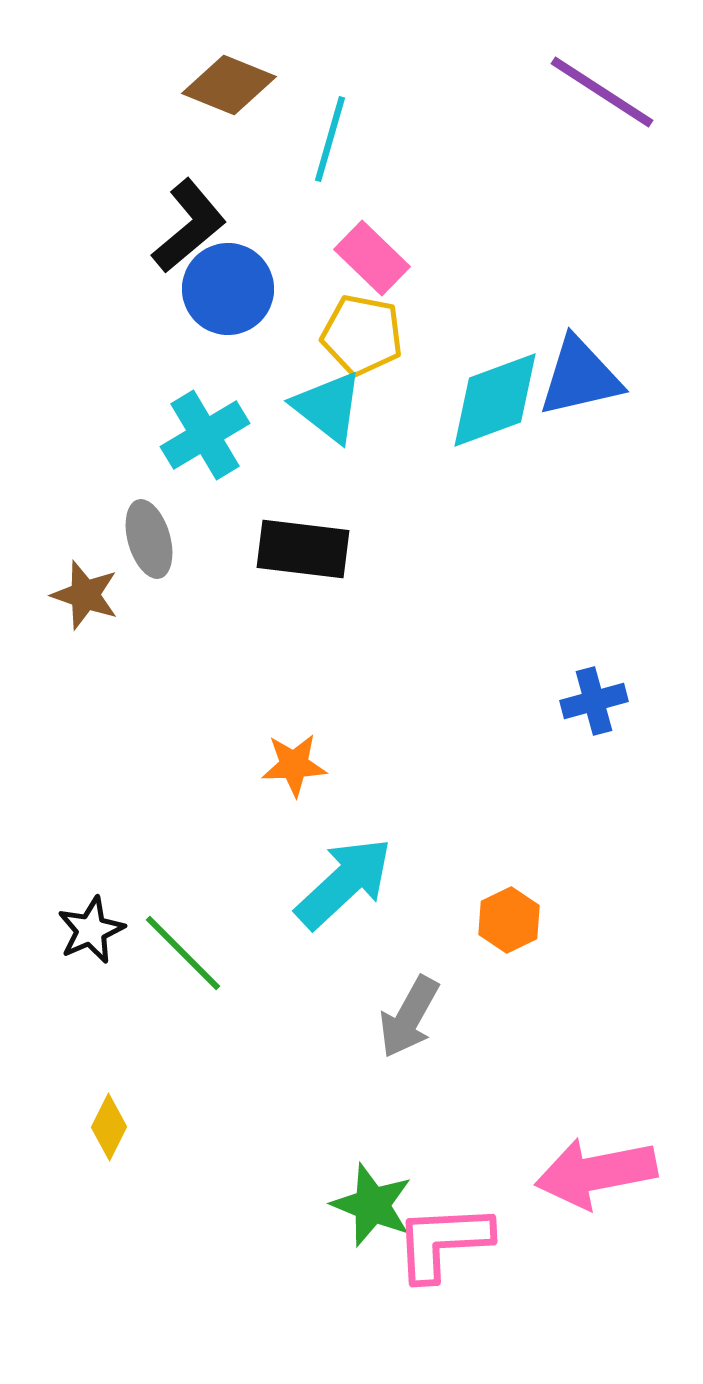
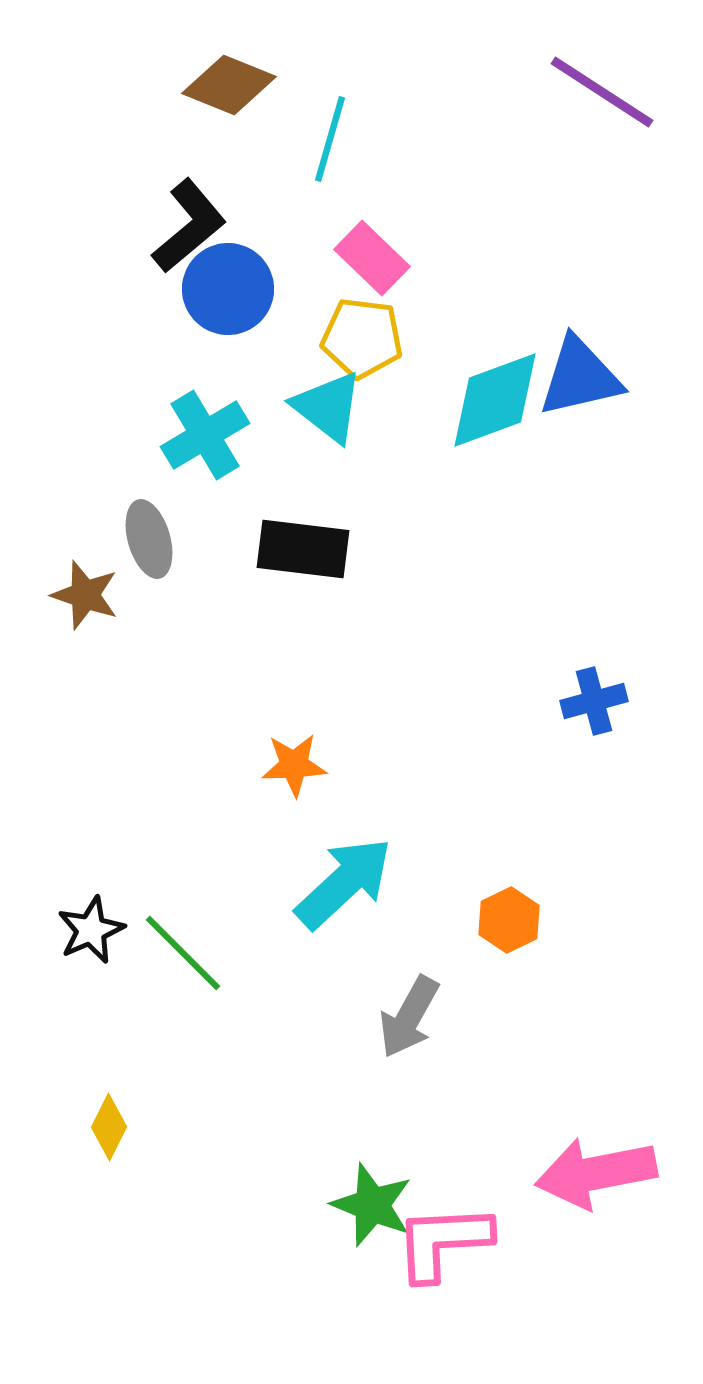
yellow pentagon: moved 3 px down; rotated 4 degrees counterclockwise
